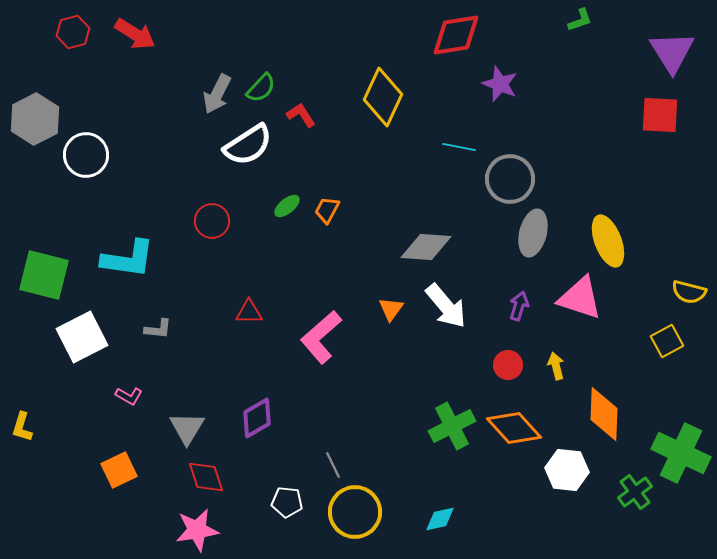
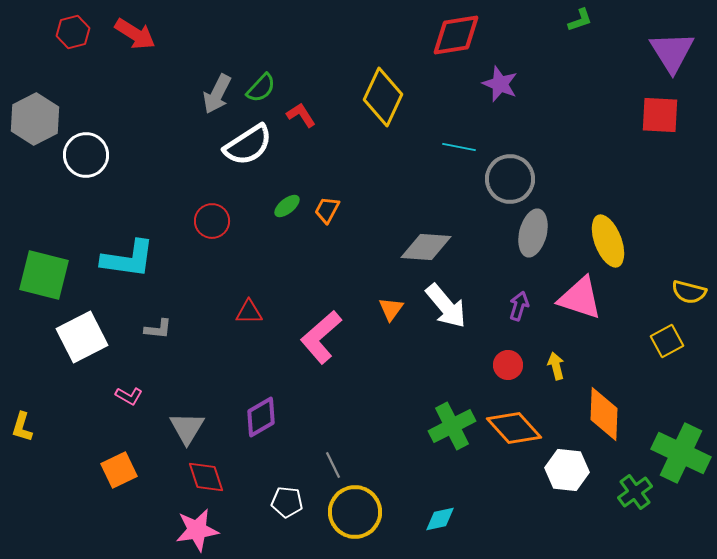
purple diamond at (257, 418): moved 4 px right, 1 px up
